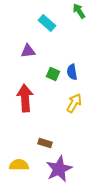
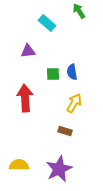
green square: rotated 24 degrees counterclockwise
brown rectangle: moved 20 px right, 12 px up
